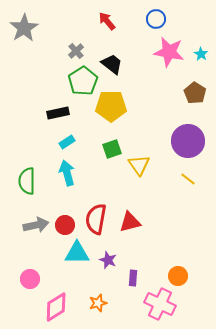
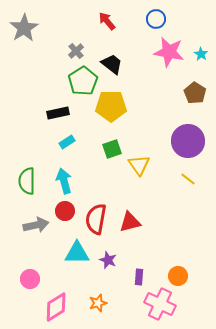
cyan arrow: moved 3 px left, 8 px down
red circle: moved 14 px up
purple rectangle: moved 6 px right, 1 px up
